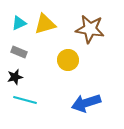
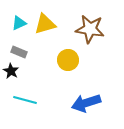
black star: moved 4 px left, 6 px up; rotated 28 degrees counterclockwise
